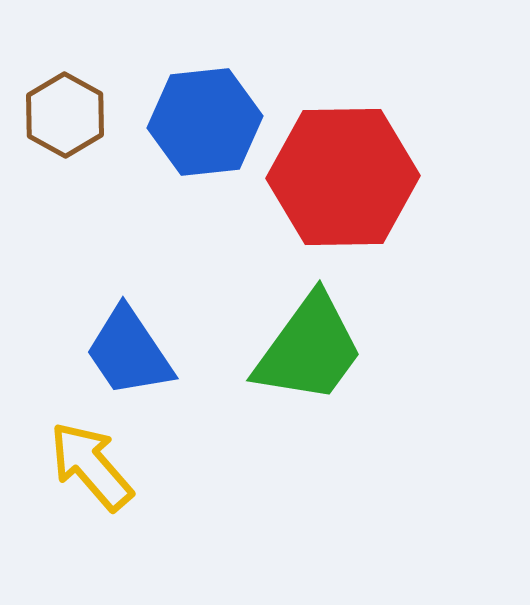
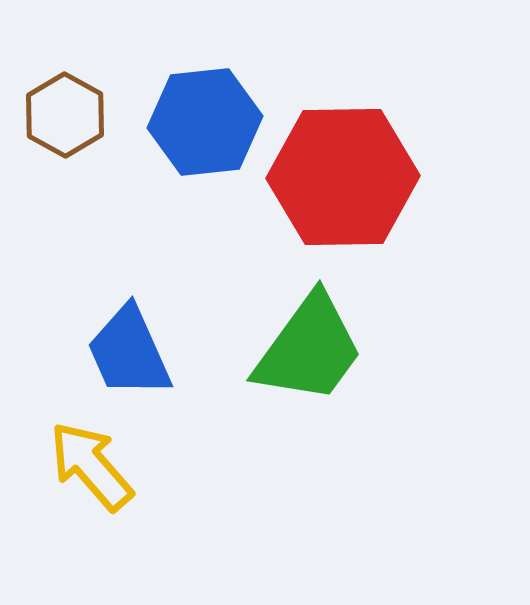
blue trapezoid: rotated 10 degrees clockwise
